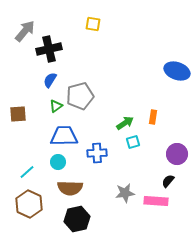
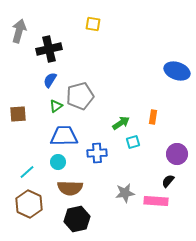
gray arrow: moved 6 px left; rotated 25 degrees counterclockwise
green arrow: moved 4 px left
